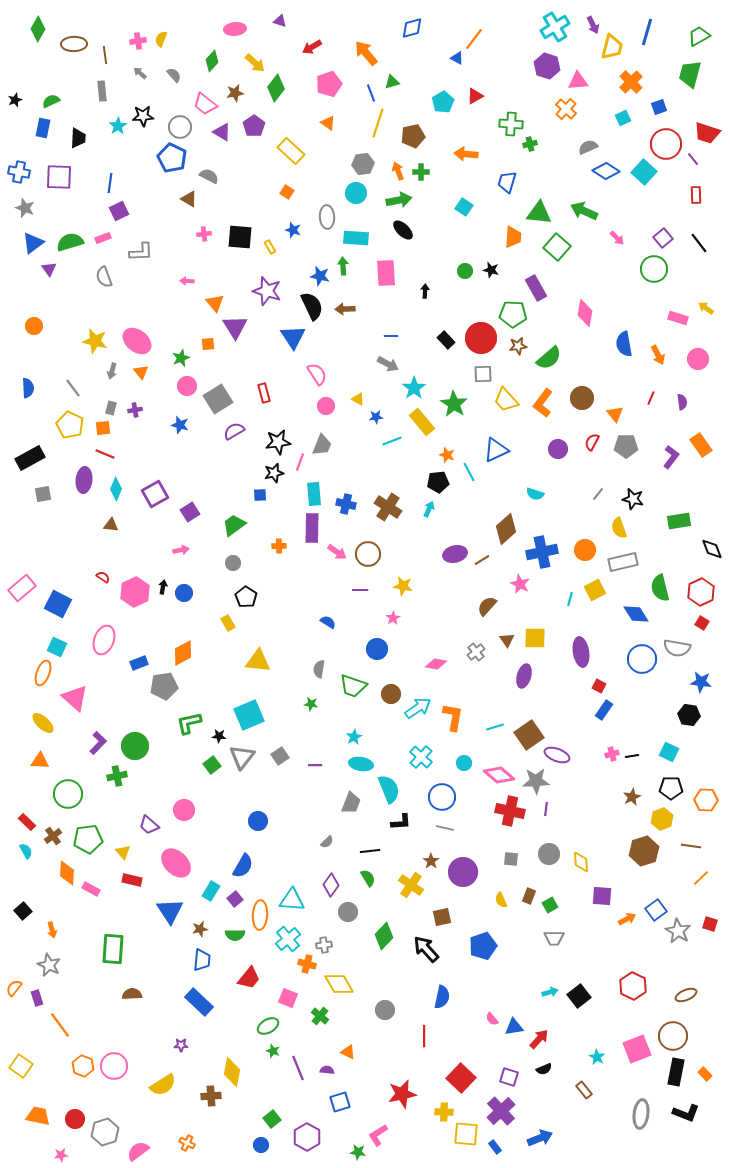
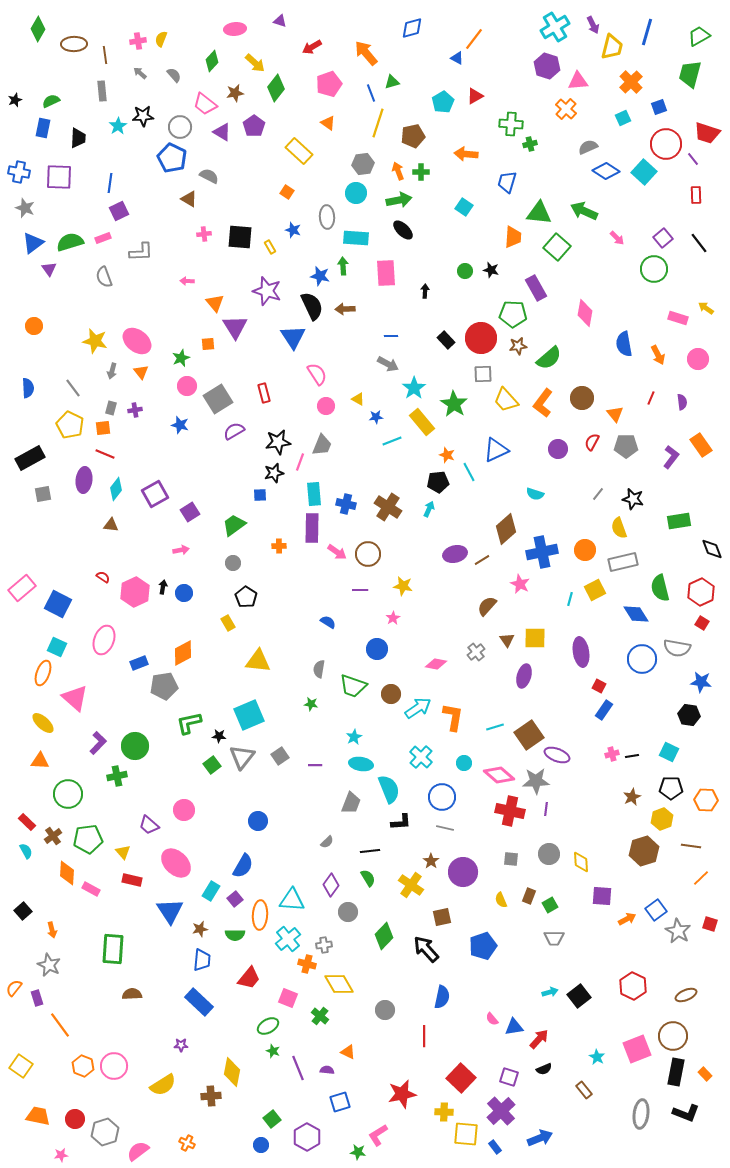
yellow rectangle at (291, 151): moved 8 px right
cyan diamond at (116, 489): rotated 15 degrees clockwise
